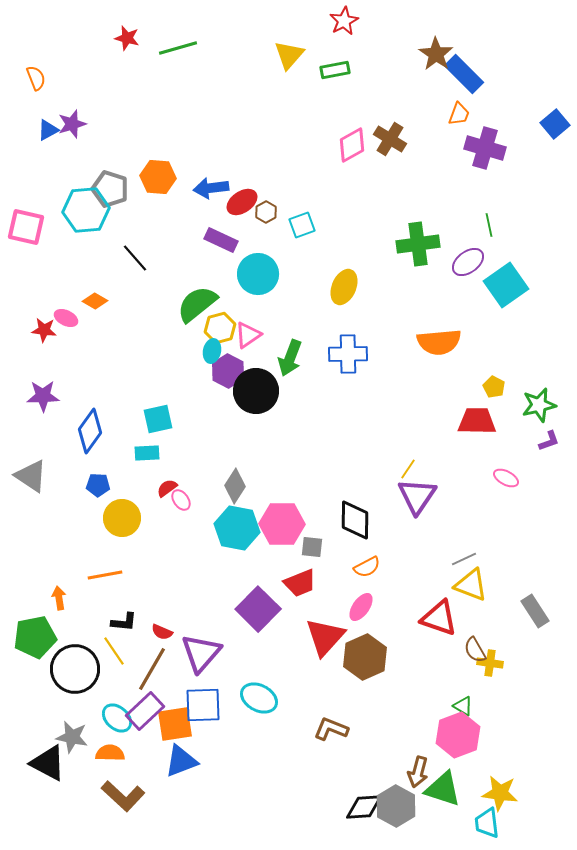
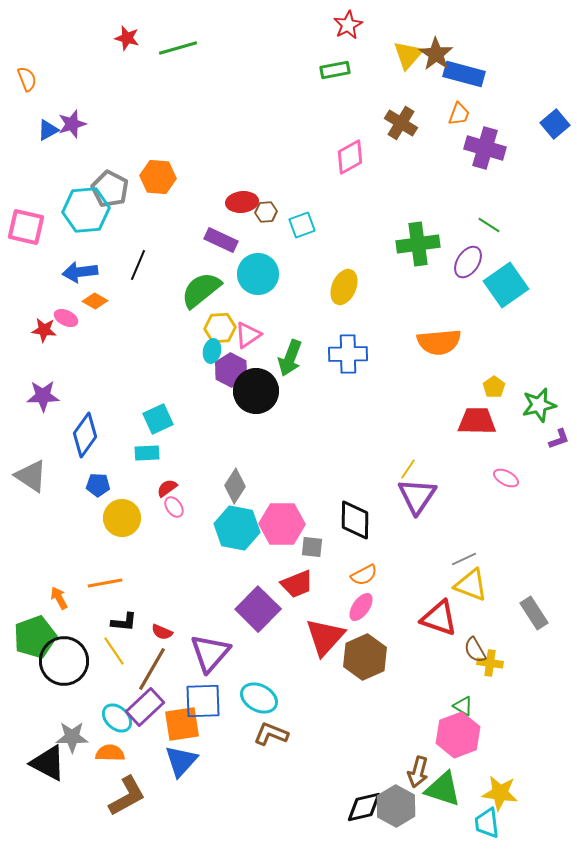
red star at (344, 21): moved 4 px right, 4 px down
yellow triangle at (289, 55): moved 119 px right
blue rectangle at (464, 74): rotated 30 degrees counterclockwise
orange semicircle at (36, 78): moved 9 px left, 1 px down
brown cross at (390, 139): moved 11 px right, 16 px up
pink diamond at (352, 145): moved 2 px left, 12 px down
blue arrow at (211, 188): moved 131 px left, 84 px down
gray pentagon at (110, 189): rotated 9 degrees clockwise
red ellipse at (242, 202): rotated 28 degrees clockwise
brown hexagon at (266, 212): rotated 25 degrees clockwise
green line at (489, 225): rotated 45 degrees counterclockwise
black line at (135, 258): moved 3 px right, 7 px down; rotated 64 degrees clockwise
purple ellipse at (468, 262): rotated 20 degrees counterclockwise
green semicircle at (197, 304): moved 4 px right, 14 px up
yellow hexagon at (220, 328): rotated 12 degrees clockwise
purple hexagon at (228, 371): moved 3 px right, 1 px up
yellow pentagon at (494, 387): rotated 10 degrees clockwise
cyan square at (158, 419): rotated 12 degrees counterclockwise
blue diamond at (90, 431): moved 5 px left, 4 px down
purple L-shape at (549, 441): moved 10 px right, 2 px up
pink ellipse at (181, 500): moved 7 px left, 7 px down
orange semicircle at (367, 567): moved 3 px left, 8 px down
orange line at (105, 575): moved 8 px down
red trapezoid at (300, 583): moved 3 px left, 1 px down
orange arrow at (59, 598): rotated 20 degrees counterclockwise
gray rectangle at (535, 611): moved 1 px left, 2 px down
green pentagon at (35, 637): rotated 9 degrees counterclockwise
purple triangle at (201, 653): moved 9 px right
black circle at (75, 669): moved 11 px left, 8 px up
blue square at (203, 705): moved 4 px up
purple rectangle at (145, 711): moved 4 px up
orange square at (175, 724): moved 7 px right
brown L-shape at (331, 729): moved 60 px left, 5 px down
gray star at (72, 737): rotated 12 degrees counterclockwise
blue triangle at (181, 761): rotated 27 degrees counterclockwise
brown L-shape at (123, 796): moved 4 px right; rotated 72 degrees counterclockwise
black diamond at (364, 807): rotated 9 degrees counterclockwise
